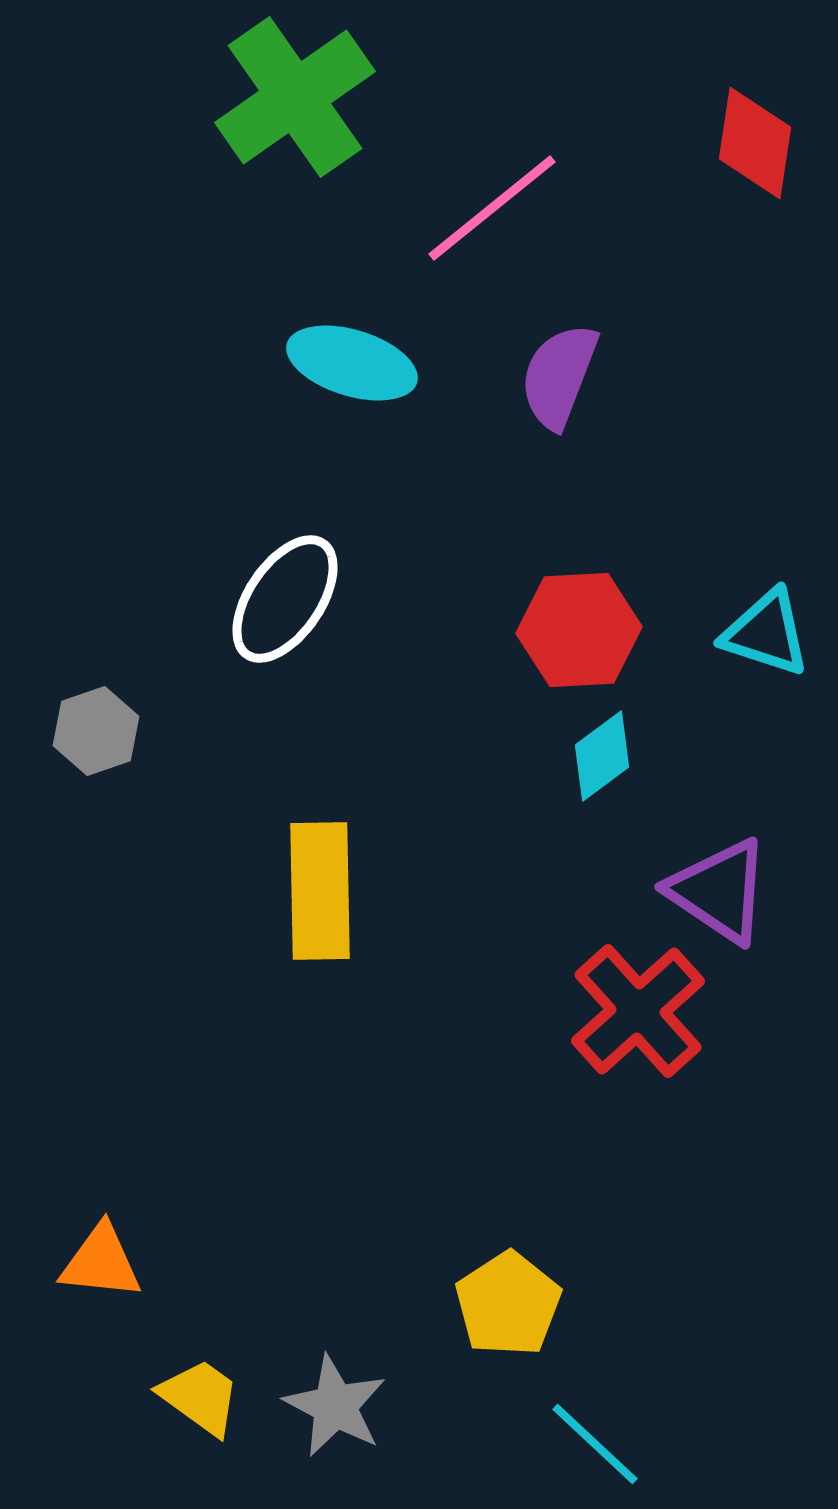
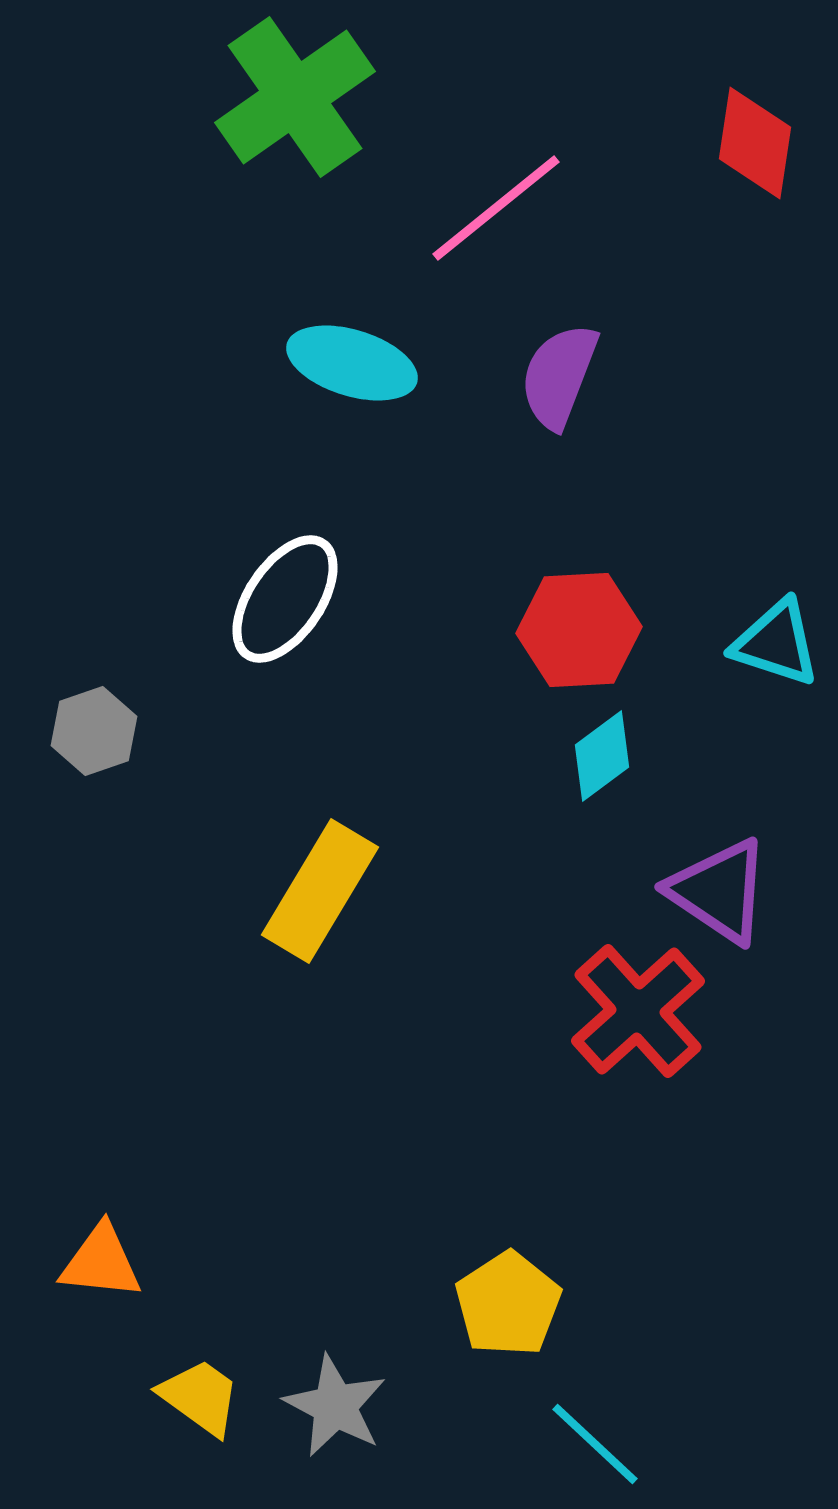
pink line: moved 4 px right
cyan triangle: moved 10 px right, 10 px down
gray hexagon: moved 2 px left
yellow rectangle: rotated 32 degrees clockwise
